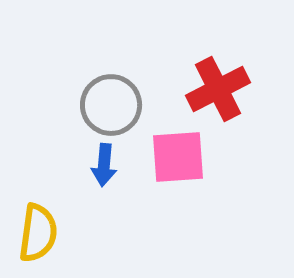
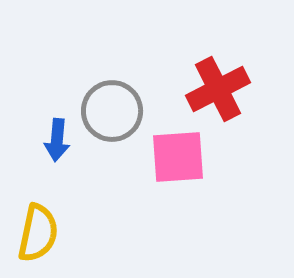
gray circle: moved 1 px right, 6 px down
blue arrow: moved 47 px left, 25 px up
yellow semicircle: rotated 4 degrees clockwise
